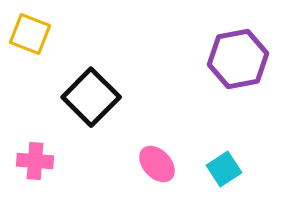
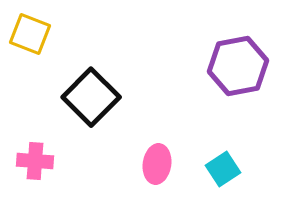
purple hexagon: moved 7 px down
pink ellipse: rotated 51 degrees clockwise
cyan square: moved 1 px left
